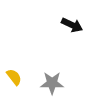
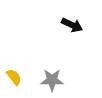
gray star: moved 3 px up
